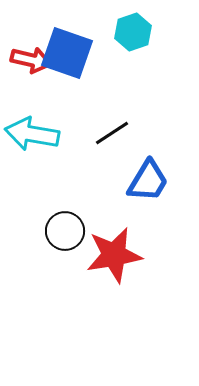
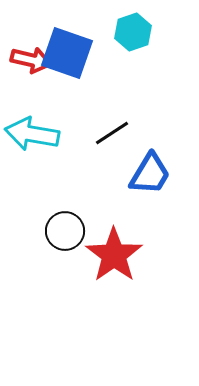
blue trapezoid: moved 2 px right, 7 px up
red star: rotated 26 degrees counterclockwise
